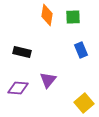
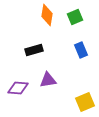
green square: moved 2 px right; rotated 21 degrees counterclockwise
black rectangle: moved 12 px right, 2 px up; rotated 30 degrees counterclockwise
purple triangle: rotated 42 degrees clockwise
yellow square: moved 1 px right, 1 px up; rotated 18 degrees clockwise
